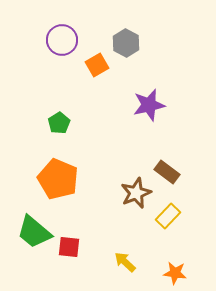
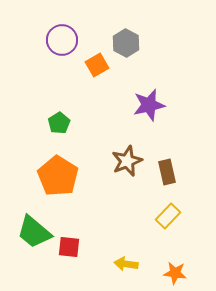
brown rectangle: rotated 40 degrees clockwise
orange pentagon: moved 3 px up; rotated 9 degrees clockwise
brown star: moved 9 px left, 32 px up
yellow arrow: moved 1 px right, 2 px down; rotated 35 degrees counterclockwise
